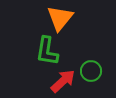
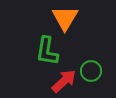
orange triangle: moved 5 px right; rotated 8 degrees counterclockwise
red arrow: moved 1 px right
